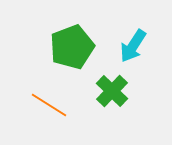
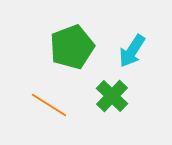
cyan arrow: moved 1 px left, 5 px down
green cross: moved 5 px down
